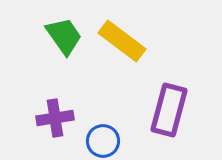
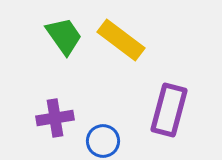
yellow rectangle: moved 1 px left, 1 px up
